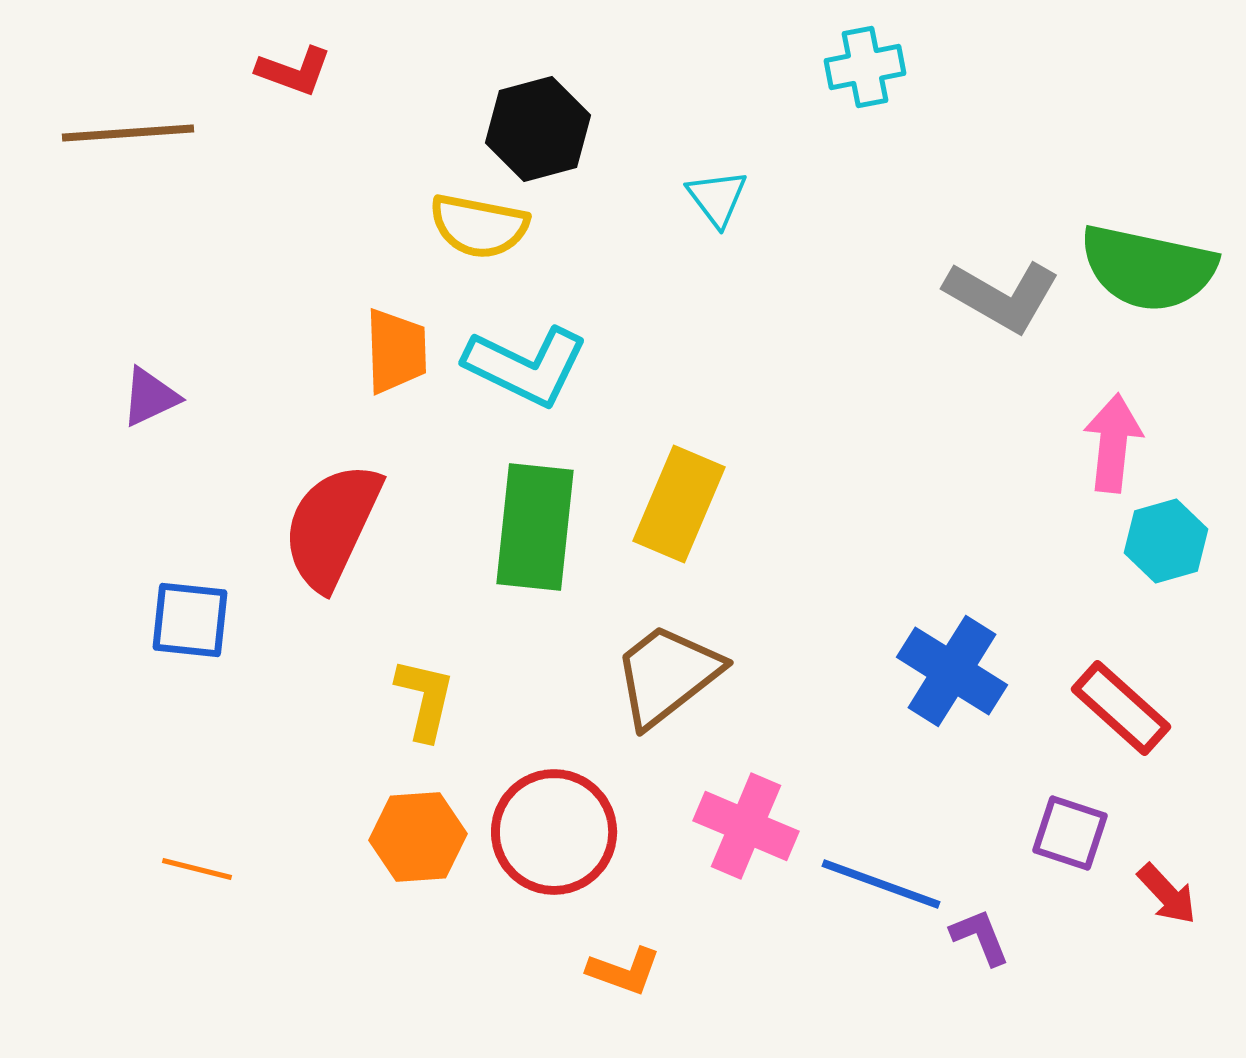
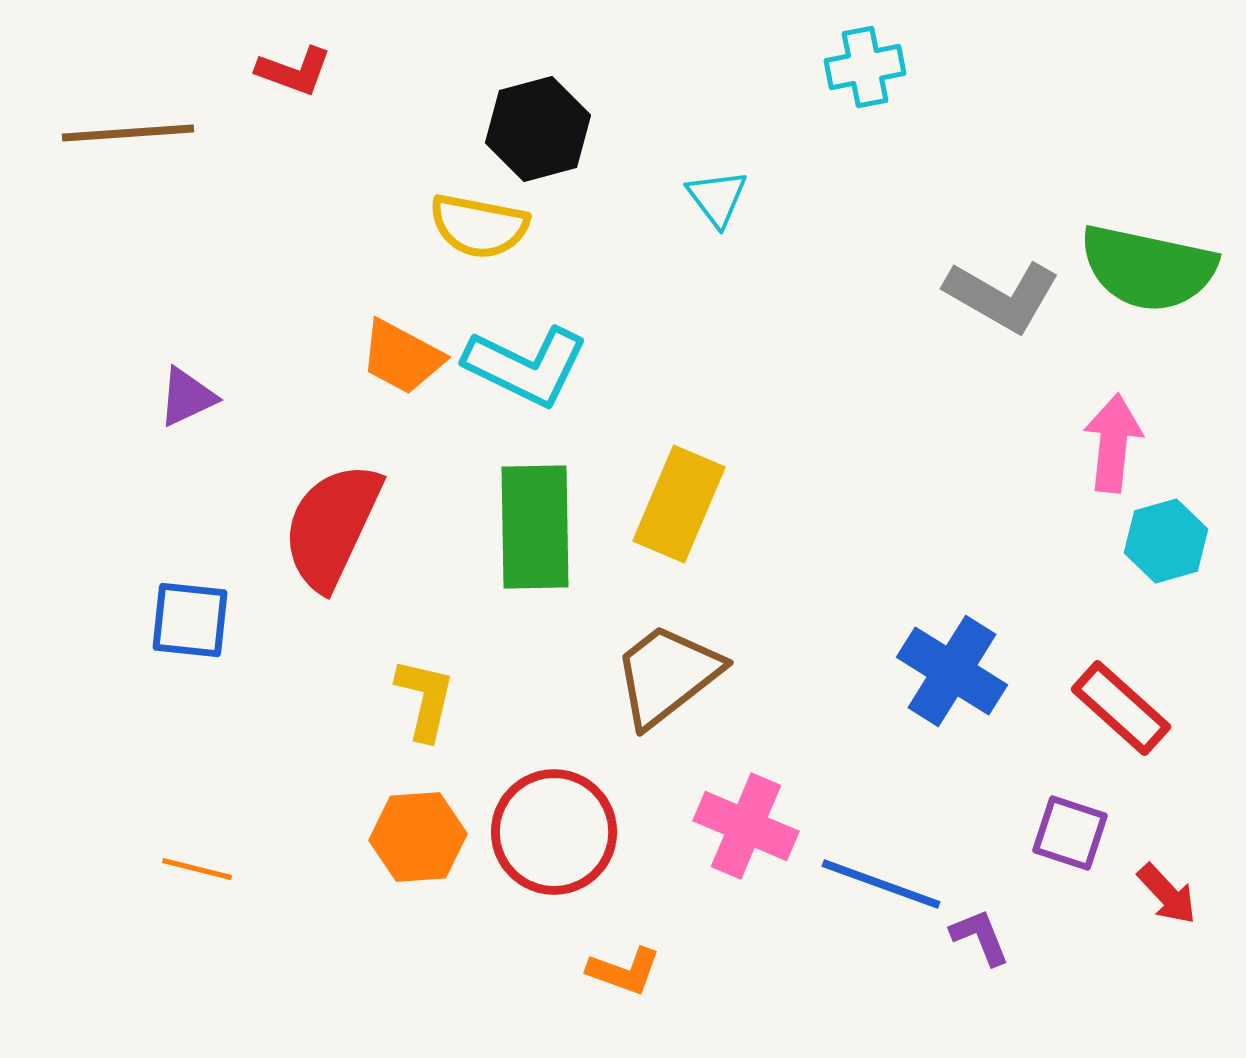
orange trapezoid: moved 6 px right, 6 px down; rotated 120 degrees clockwise
purple triangle: moved 37 px right
green rectangle: rotated 7 degrees counterclockwise
